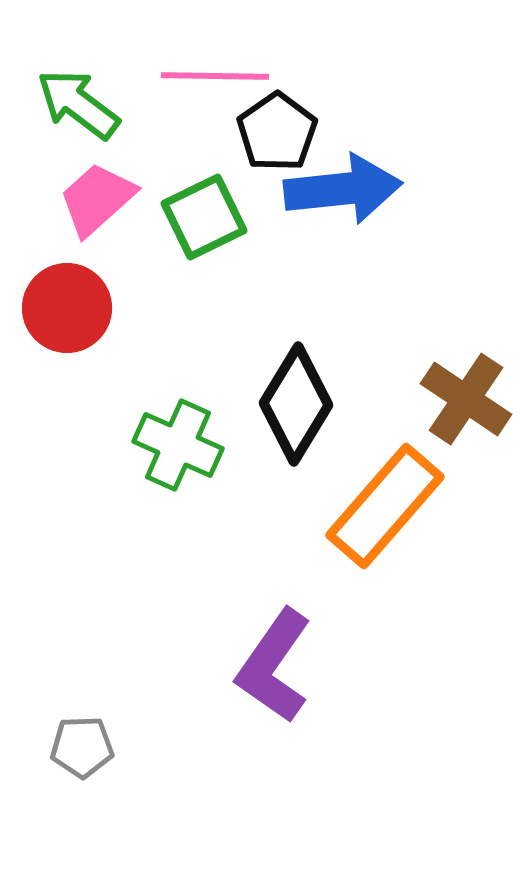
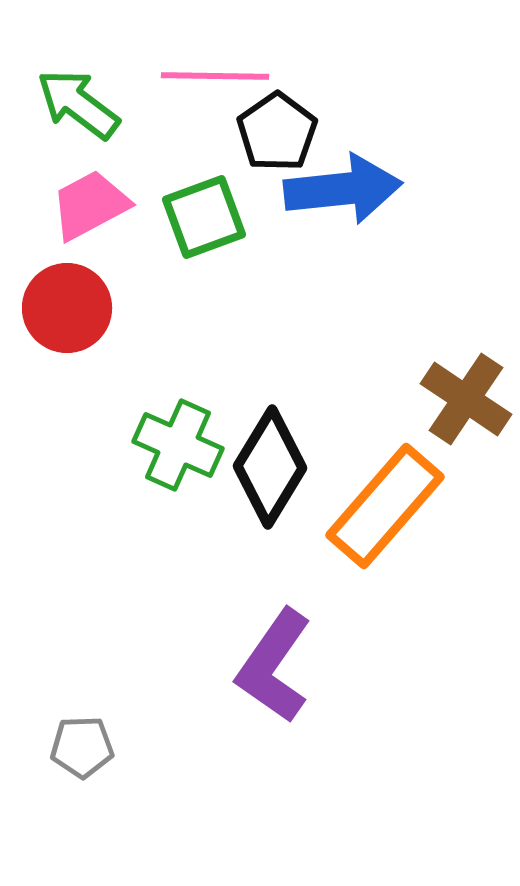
pink trapezoid: moved 7 px left, 6 px down; rotated 14 degrees clockwise
green square: rotated 6 degrees clockwise
black diamond: moved 26 px left, 63 px down
